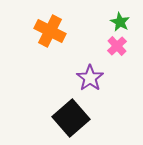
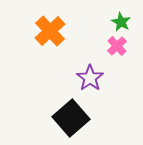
green star: moved 1 px right
orange cross: rotated 20 degrees clockwise
